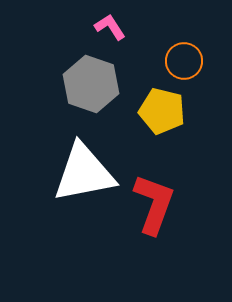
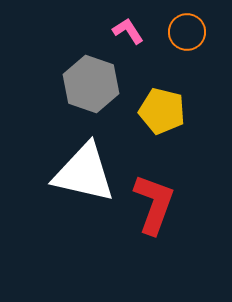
pink L-shape: moved 18 px right, 4 px down
orange circle: moved 3 px right, 29 px up
white triangle: rotated 24 degrees clockwise
